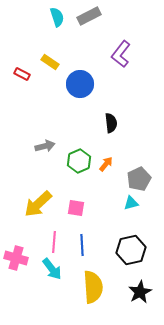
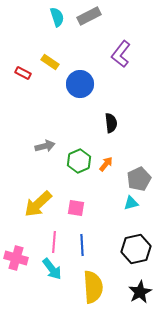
red rectangle: moved 1 px right, 1 px up
black hexagon: moved 5 px right, 1 px up
